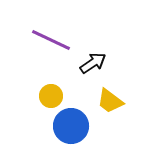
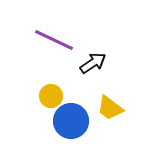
purple line: moved 3 px right
yellow trapezoid: moved 7 px down
blue circle: moved 5 px up
